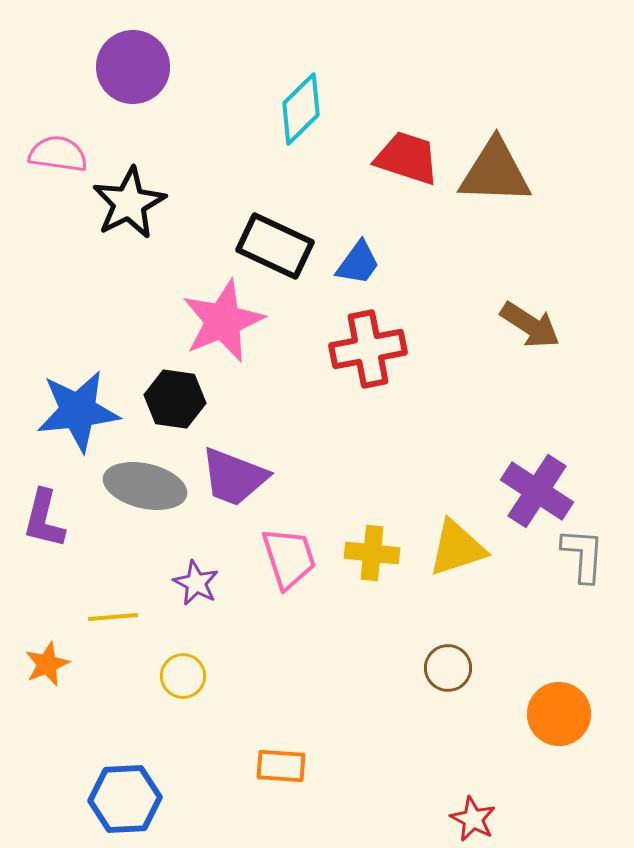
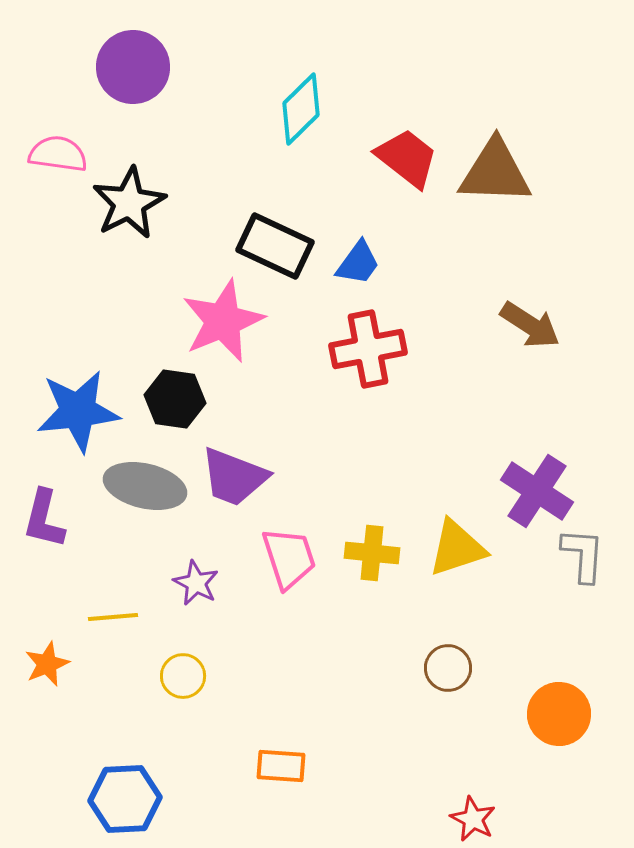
red trapezoid: rotated 20 degrees clockwise
